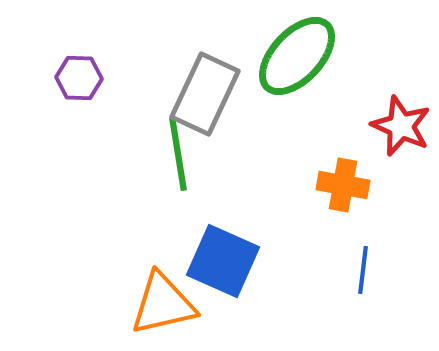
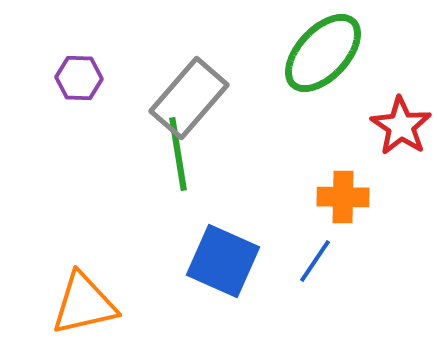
green ellipse: moved 26 px right, 3 px up
gray rectangle: moved 16 px left, 4 px down; rotated 16 degrees clockwise
red star: rotated 10 degrees clockwise
orange cross: moved 12 px down; rotated 9 degrees counterclockwise
blue line: moved 48 px left, 9 px up; rotated 27 degrees clockwise
orange triangle: moved 79 px left
